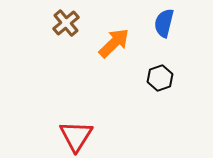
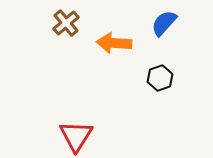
blue semicircle: rotated 28 degrees clockwise
orange arrow: rotated 132 degrees counterclockwise
